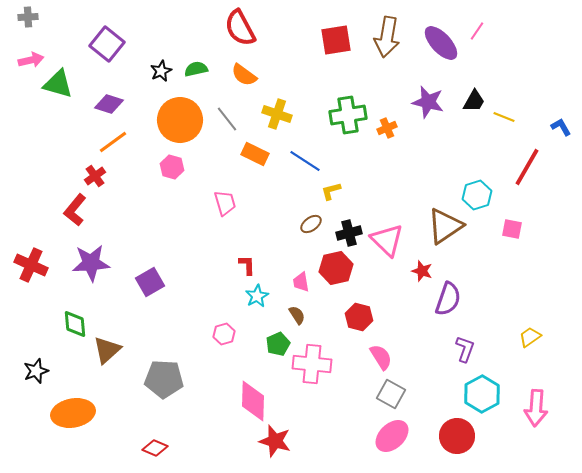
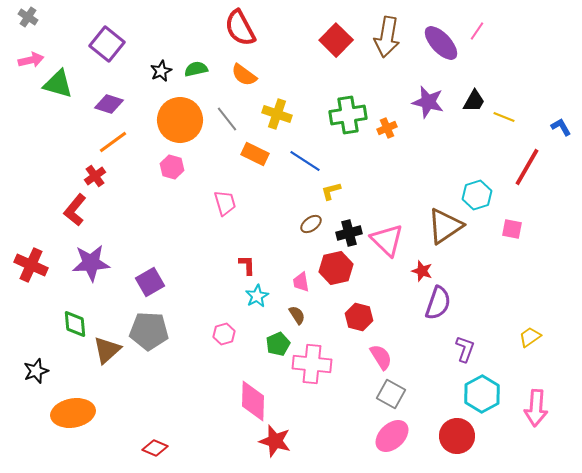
gray cross at (28, 17): rotated 36 degrees clockwise
red square at (336, 40): rotated 36 degrees counterclockwise
purple semicircle at (448, 299): moved 10 px left, 4 px down
gray pentagon at (164, 379): moved 15 px left, 48 px up
